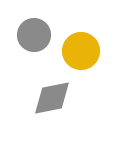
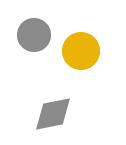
gray diamond: moved 1 px right, 16 px down
